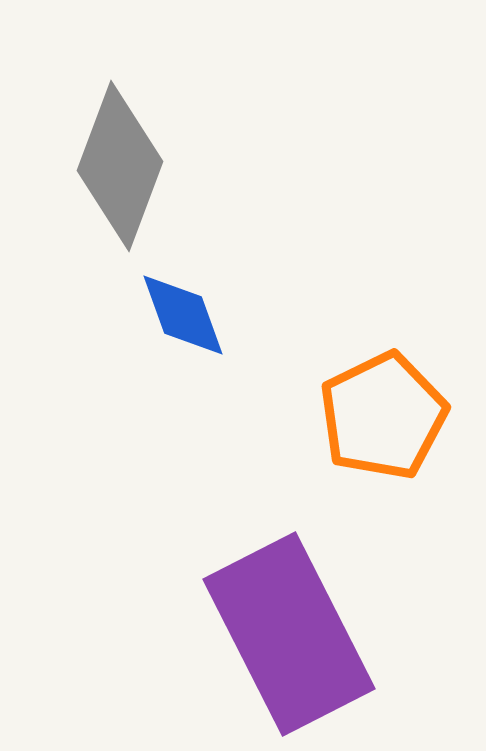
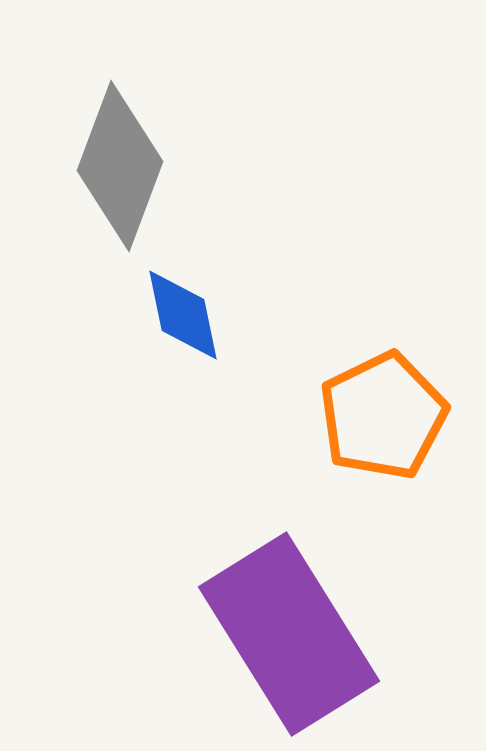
blue diamond: rotated 8 degrees clockwise
purple rectangle: rotated 5 degrees counterclockwise
